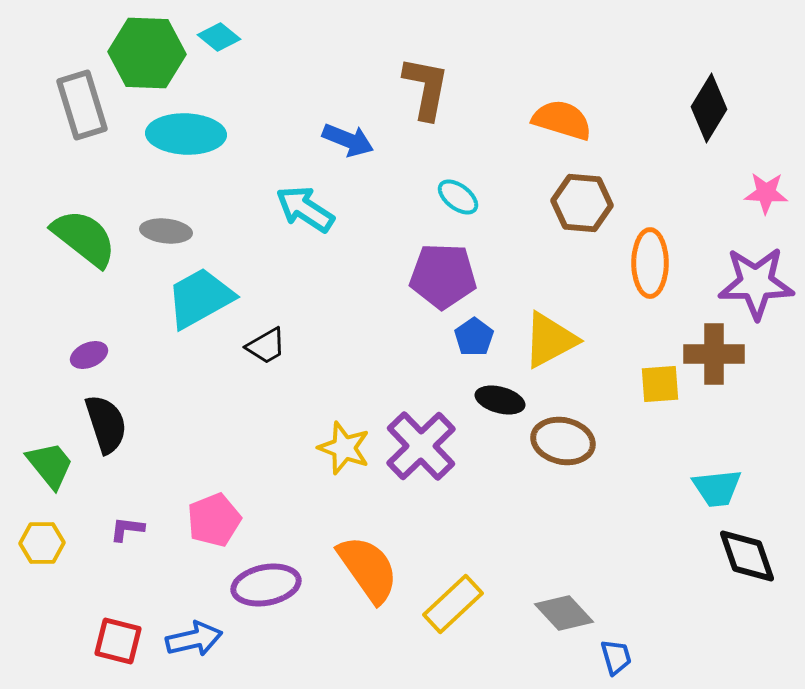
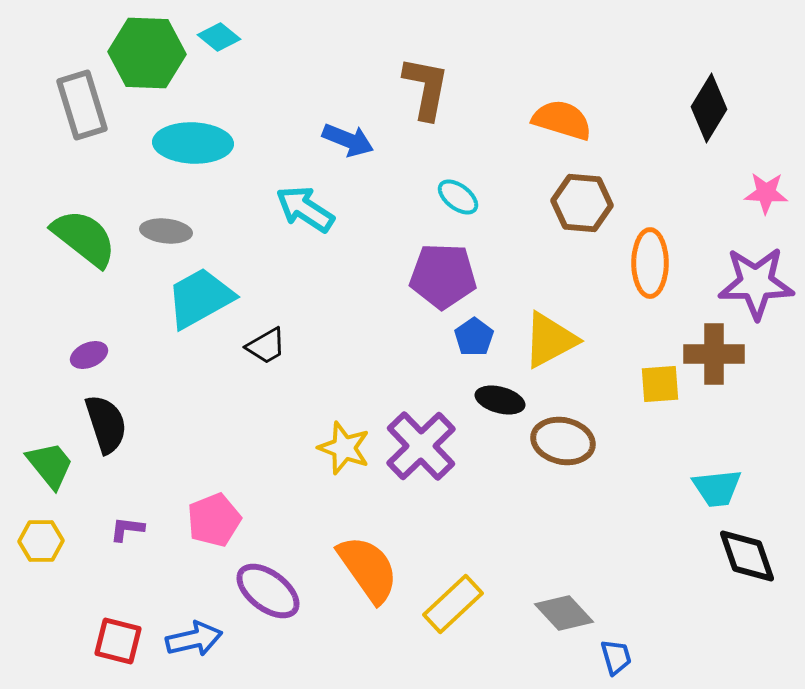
cyan ellipse at (186, 134): moved 7 px right, 9 px down
yellow hexagon at (42, 543): moved 1 px left, 2 px up
purple ellipse at (266, 585): moved 2 px right, 6 px down; rotated 48 degrees clockwise
